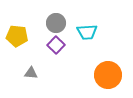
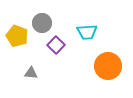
gray circle: moved 14 px left
yellow pentagon: rotated 15 degrees clockwise
orange circle: moved 9 px up
